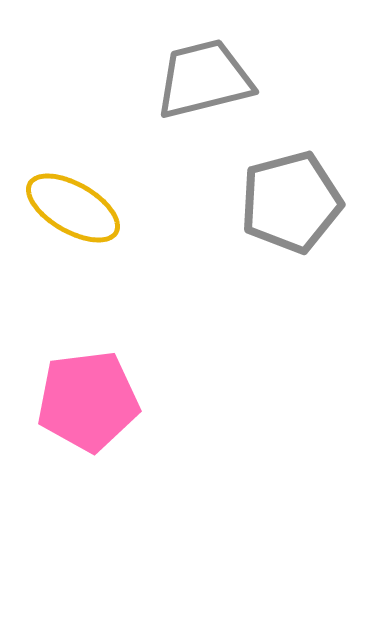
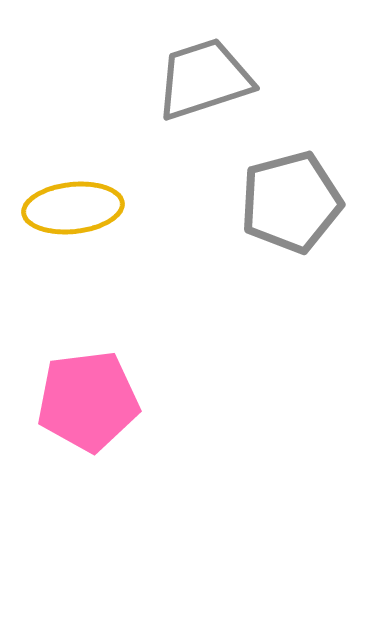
gray trapezoid: rotated 4 degrees counterclockwise
yellow ellipse: rotated 36 degrees counterclockwise
